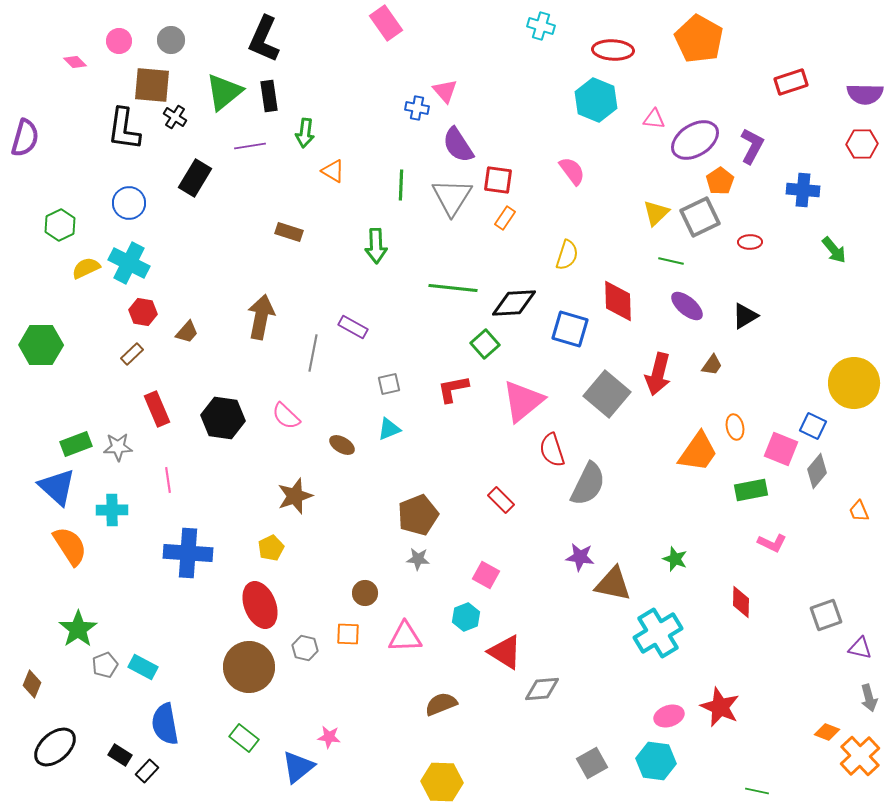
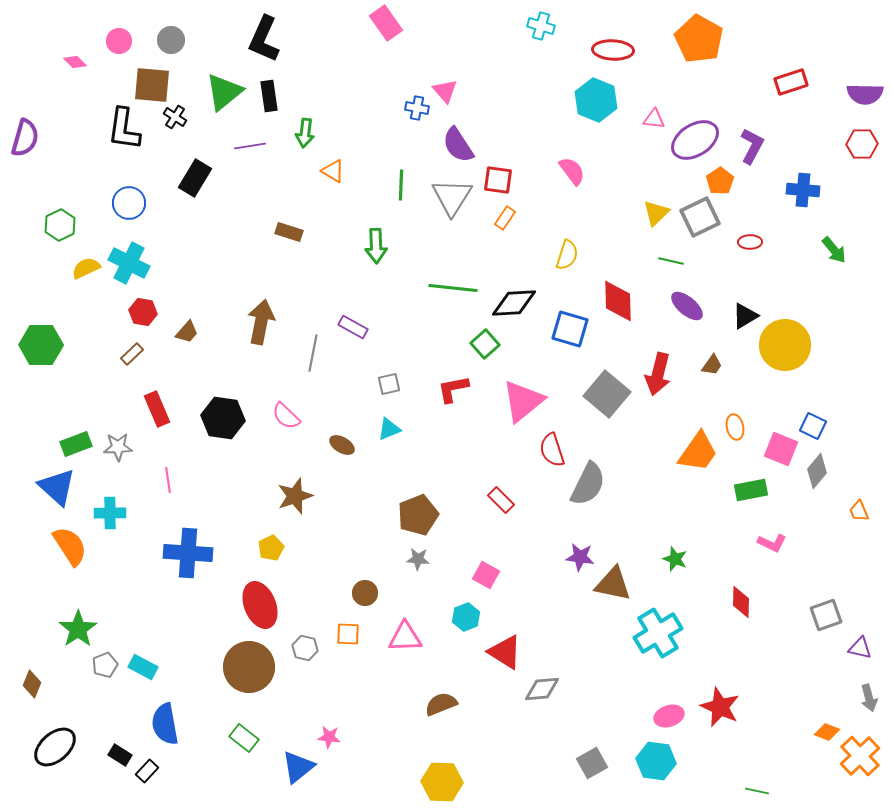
brown arrow at (261, 317): moved 5 px down
yellow circle at (854, 383): moved 69 px left, 38 px up
cyan cross at (112, 510): moved 2 px left, 3 px down
